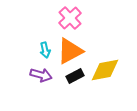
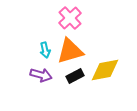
orange triangle: rotated 12 degrees clockwise
